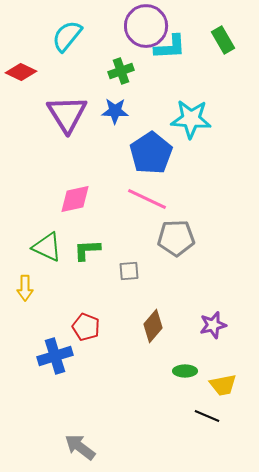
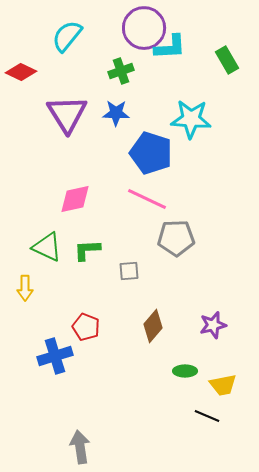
purple circle: moved 2 px left, 2 px down
green rectangle: moved 4 px right, 20 px down
blue star: moved 1 px right, 2 px down
blue pentagon: rotated 21 degrees counterclockwise
gray arrow: rotated 44 degrees clockwise
